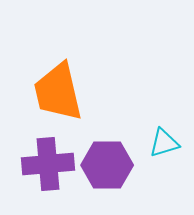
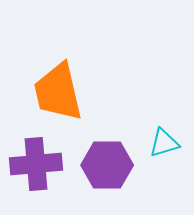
purple cross: moved 12 px left
